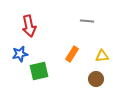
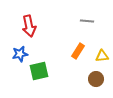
orange rectangle: moved 6 px right, 3 px up
